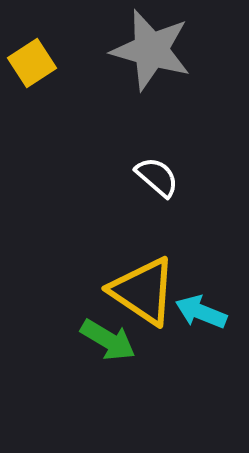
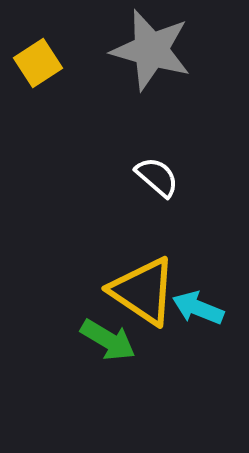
yellow square: moved 6 px right
cyan arrow: moved 3 px left, 4 px up
